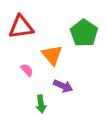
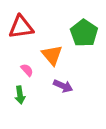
green arrow: moved 21 px left, 9 px up
